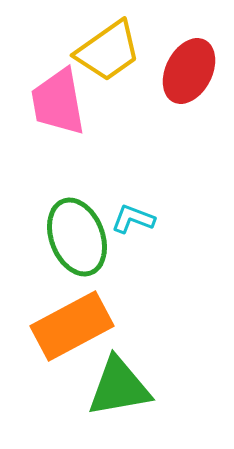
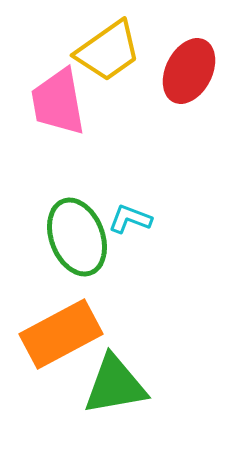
cyan L-shape: moved 3 px left
orange rectangle: moved 11 px left, 8 px down
green triangle: moved 4 px left, 2 px up
